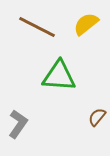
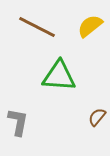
yellow semicircle: moved 4 px right, 2 px down
gray L-shape: moved 2 px up; rotated 24 degrees counterclockwise
